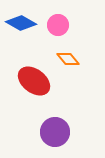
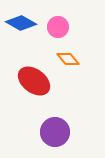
pink circle: moved 2 px down
